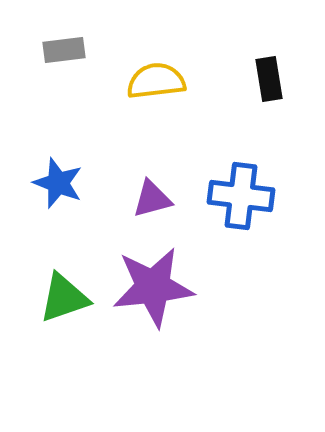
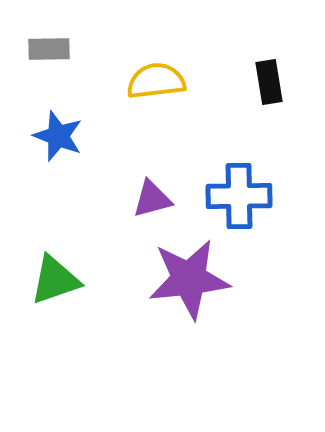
gray rectangle: moved 15 px left, 1 px up; rotated 6 degrees clockwise
black rectangle: moved 3 px down
blue star: moved 47 px up
blue cross: moved 2 px left; rotated 8 degrees counterclockwise
purple star: moved 36 px right, 8 px up
green triangle: moved 9 px left, 18 px up
